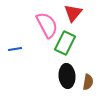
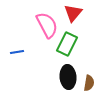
green rectangle: moved 2 px right, 1 px down
blue line: moved 2 px right, 3 px down
black ellipse: moved 1 px right, 1 px down
brown semicircle: moved 1 px right, 1 px down
